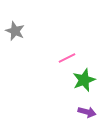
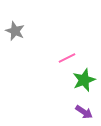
purple arrow: moved 3 px left; rotated 18 degrees clockwise
